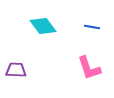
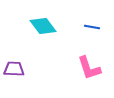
purple trapezoid: moved 2 px left, 1 px up
